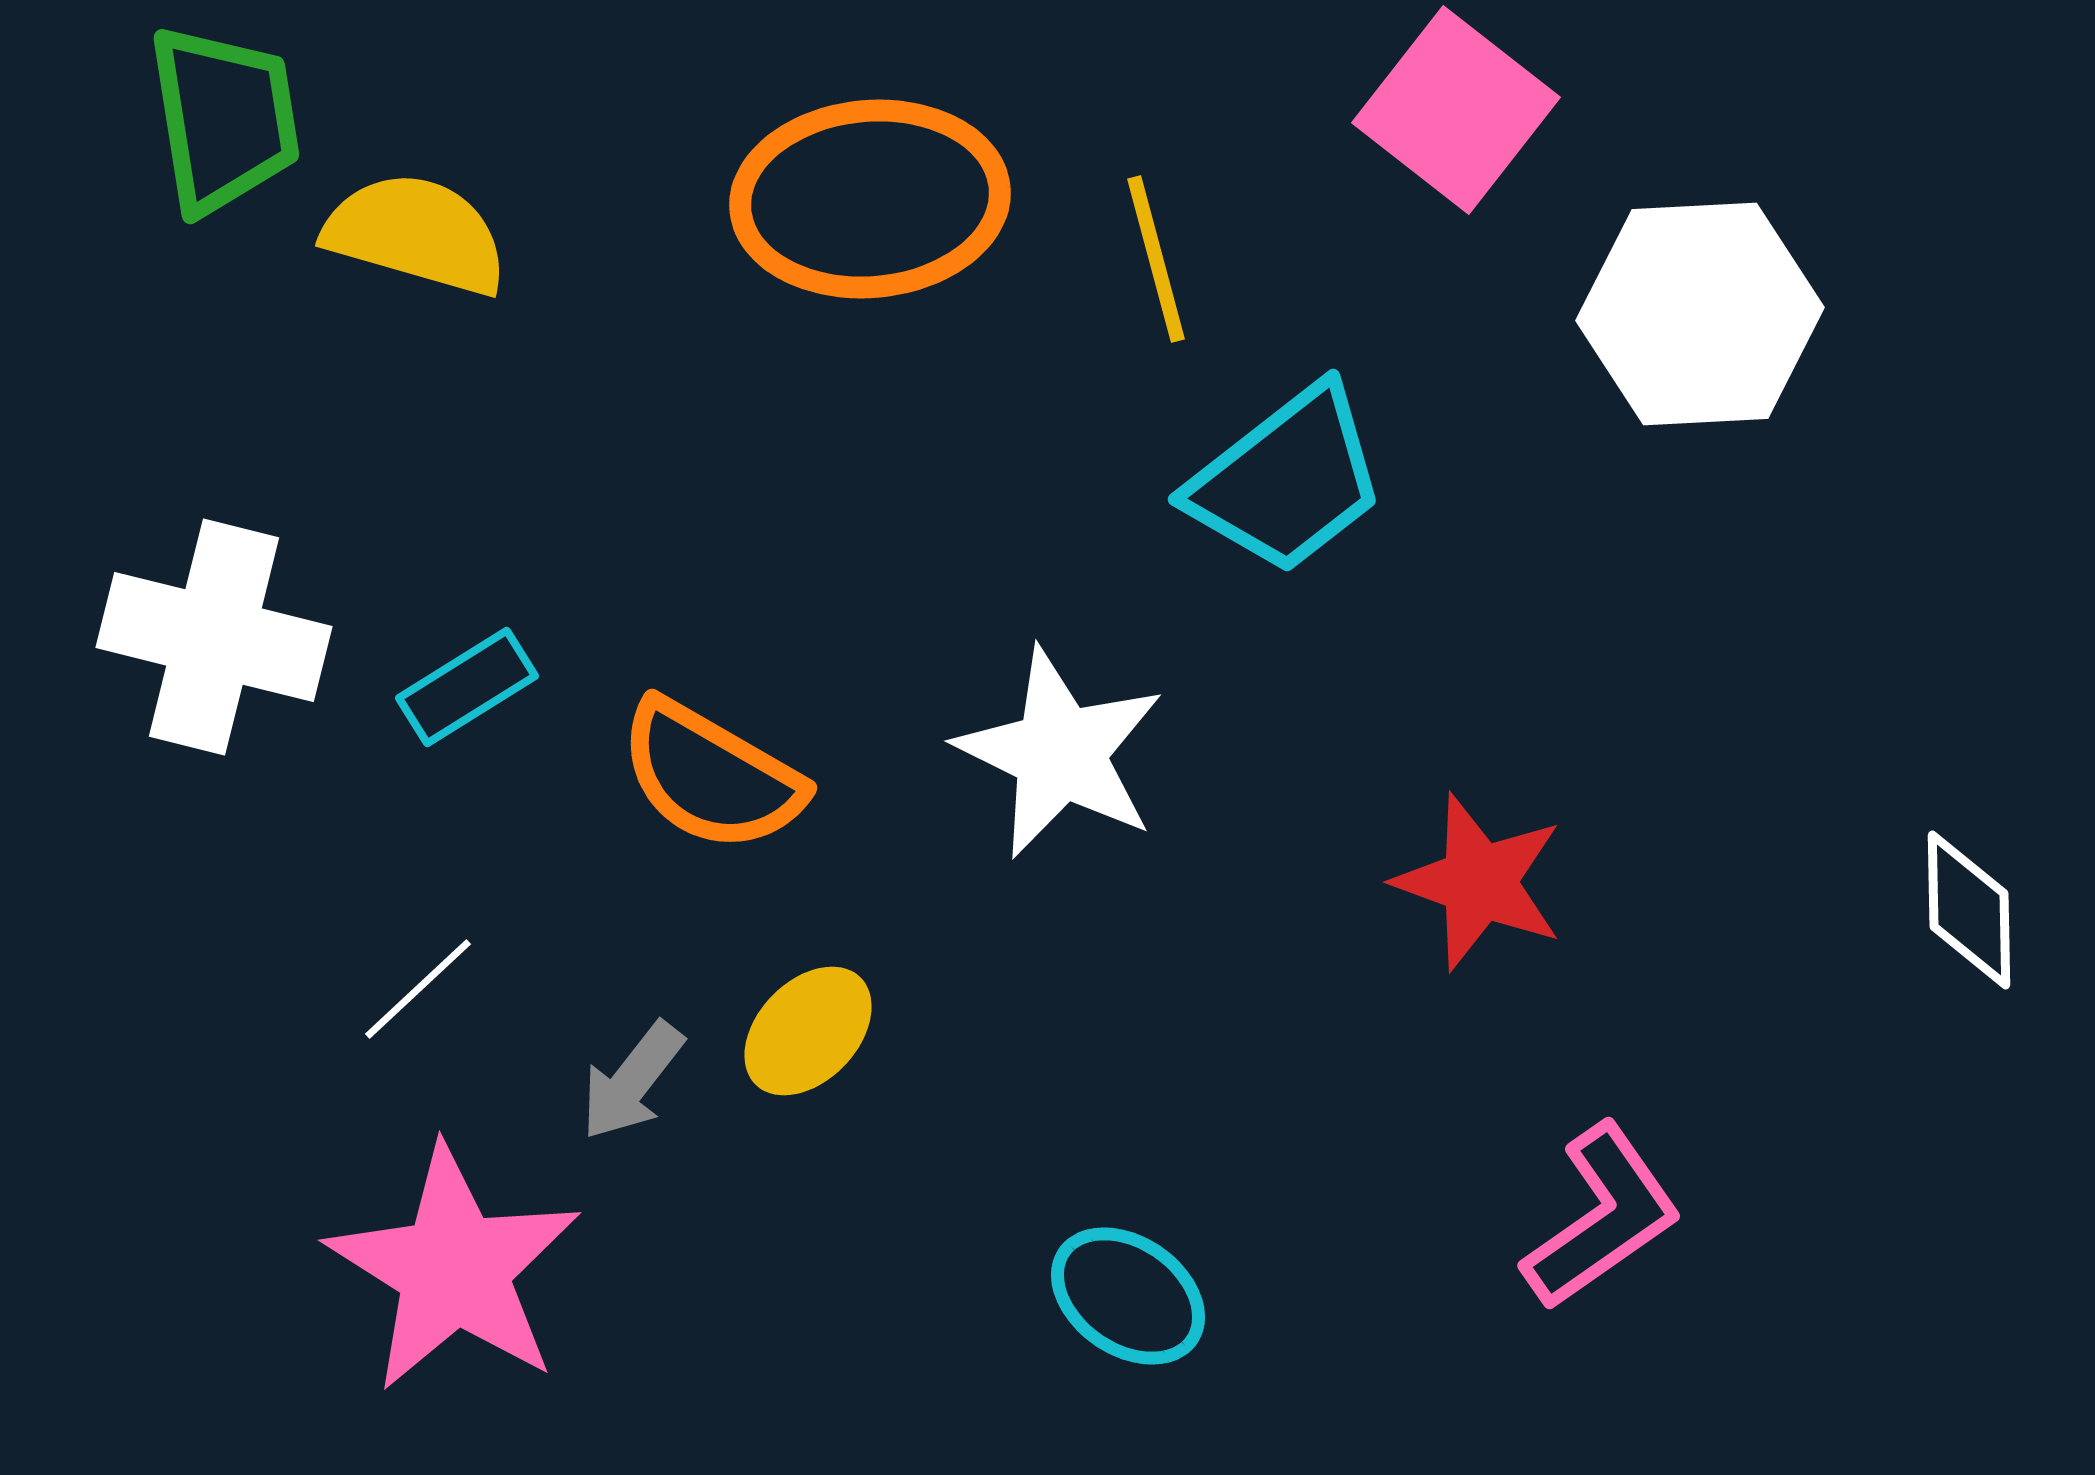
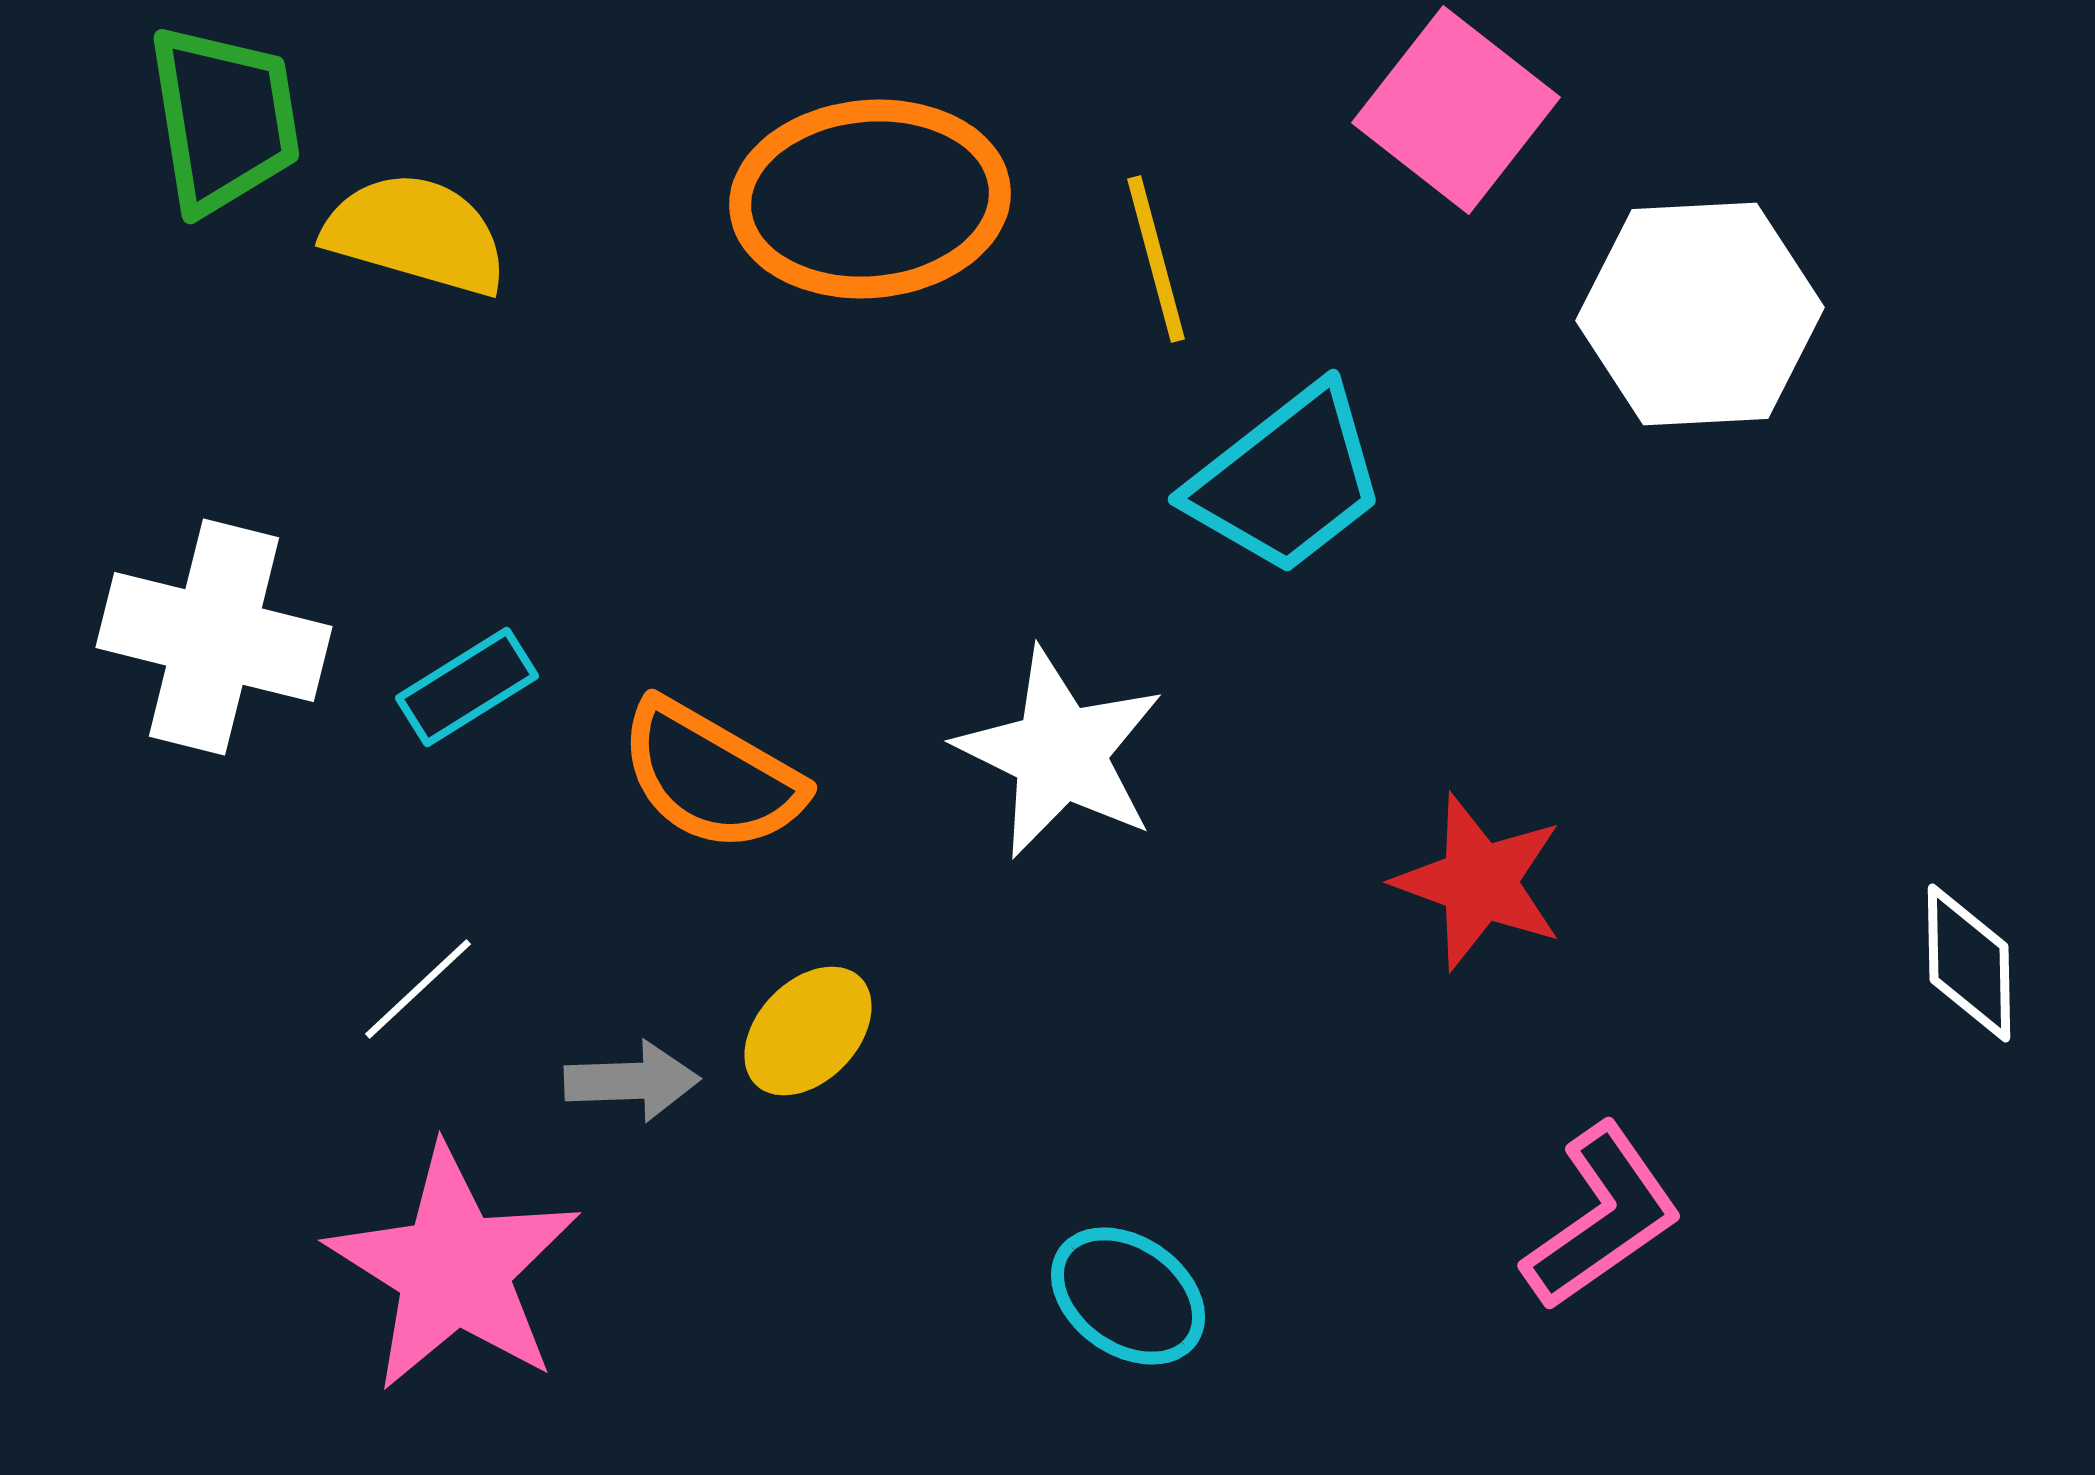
white diamond: moved 53 px down
gray arrow: rotated 130 degrees counterclockwise
